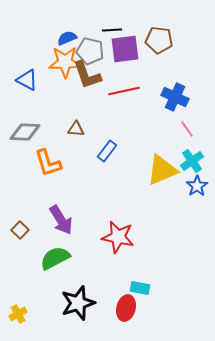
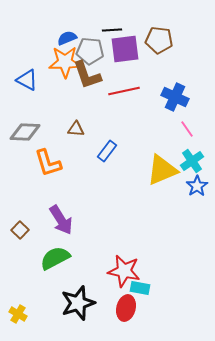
gray pentagon: rotated 8 degrees counterclockwise
red star: moved 6 px right, 34 px down
yellow cross: rotated 30 degrees counterclockwise
